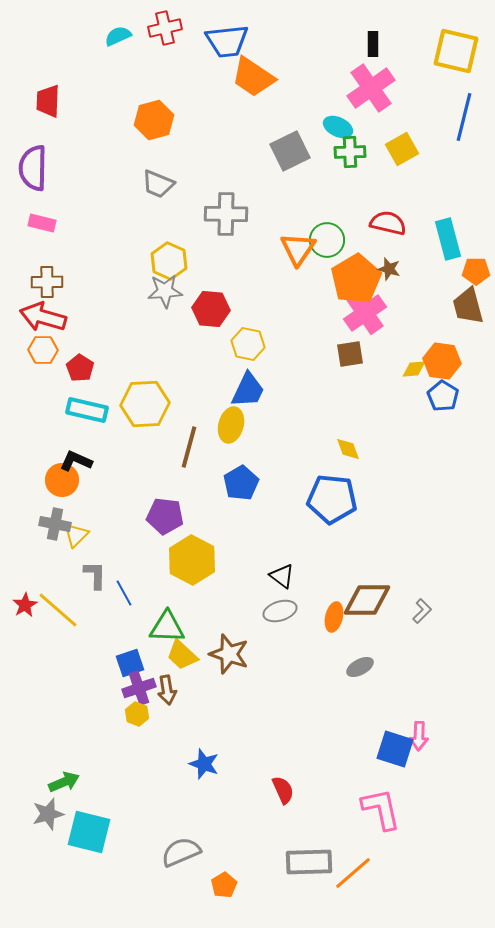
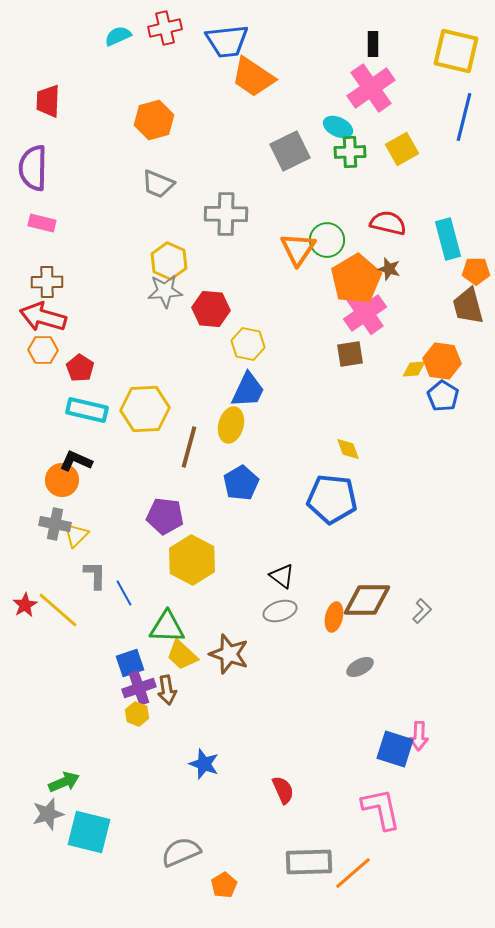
yellow hexagon at (145, 404): moved 5 px down
